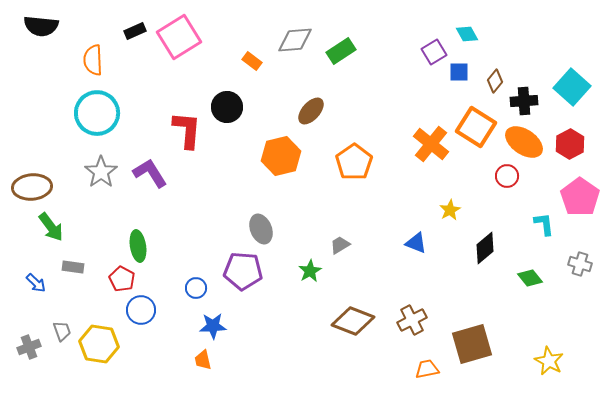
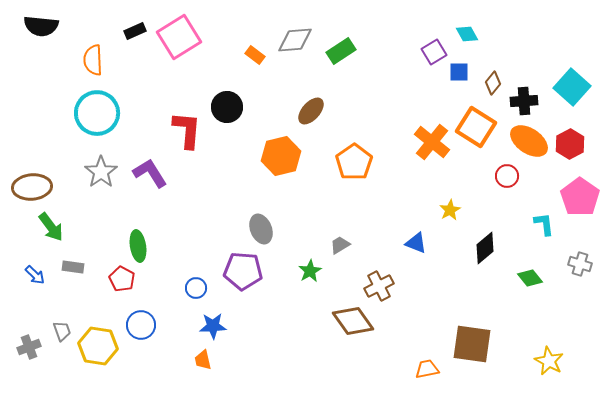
orange rectangle at (252, 61): moved 3 px right, 6 px up
brown diamond at (495, 81): moved 2 px left, 2 px down
orange ellipse at (524, 142): moved 5 px right, 1 px up
orange cross at (431, 144): moved 1 px right, 2 px up
blue arrow at (36, 283): moved 1 px left, 8 px up
blue circle at (141, 310): moved 15 px down
brown cross at (412, 320): moved 33 px left, 34 px up
brown diamond at (353, 321): rotated 33 degrees clockwise
yellow hexagon at (99, 344): moved 1 px left, 2 px down
brown square at (472, 344): rotated 24 degrees clockwise
